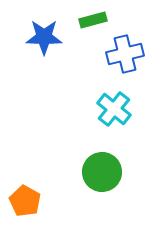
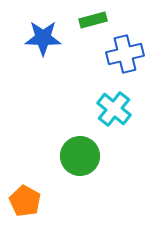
blue star: moved 1 px left, 1 px down
green circle: moved 22 px left, 16 px up
